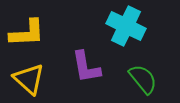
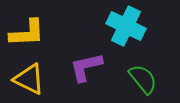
purple L-shape: rotated 87 degrees clockwise
yellow triangle: rotated 16 degrees counterclockwise
